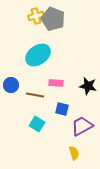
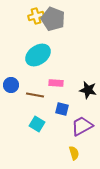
black star: moved 4 px down
